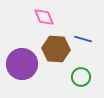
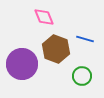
blue line: moved 2 px right
brown hexagon: rotated 16 degrees clockwise
green circle: moved 1 px right, 1 px up
